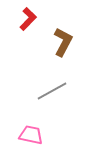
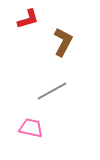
red L-shape: rotated 30 degrees clockwise
pink trapezoid: moved 7 px up
